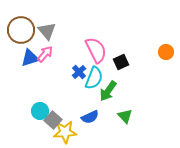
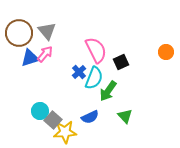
brown circle: moved 2 px left, 3 px down
